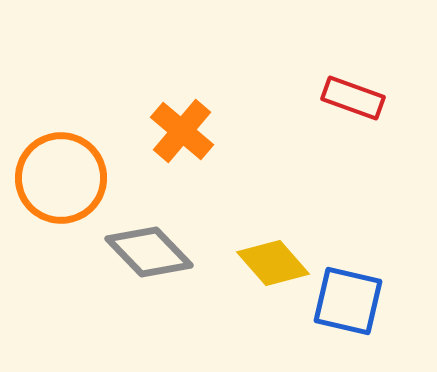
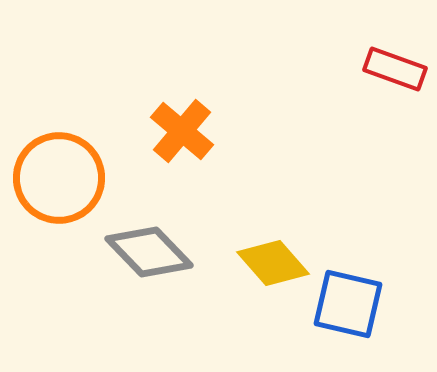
red rectangle: moved 42 px right, 29 px up
orange circle: moved 2 px left
blue square: moved 3 px down
